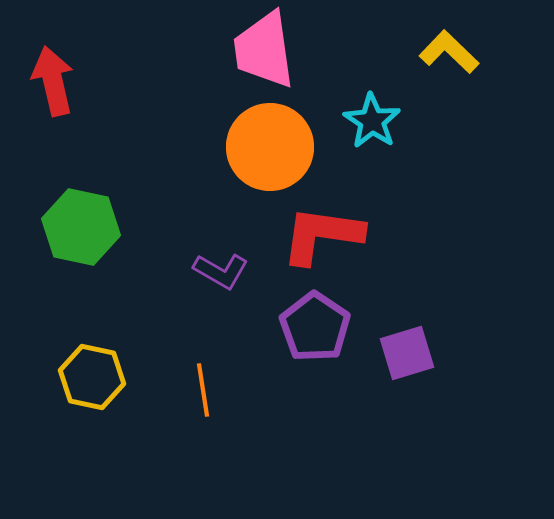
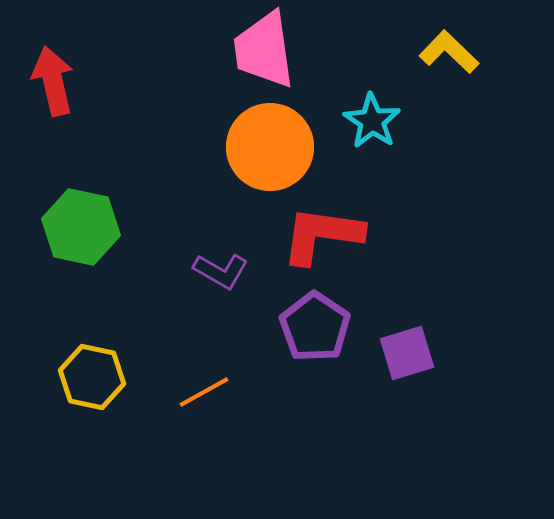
orange line: moved 1 px right, 2 px down; rotated 70 degrees clockwise
